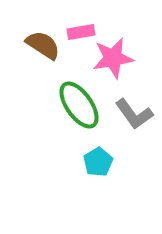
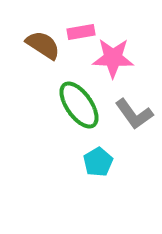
pink star: rotated 12 degrees clockwise
